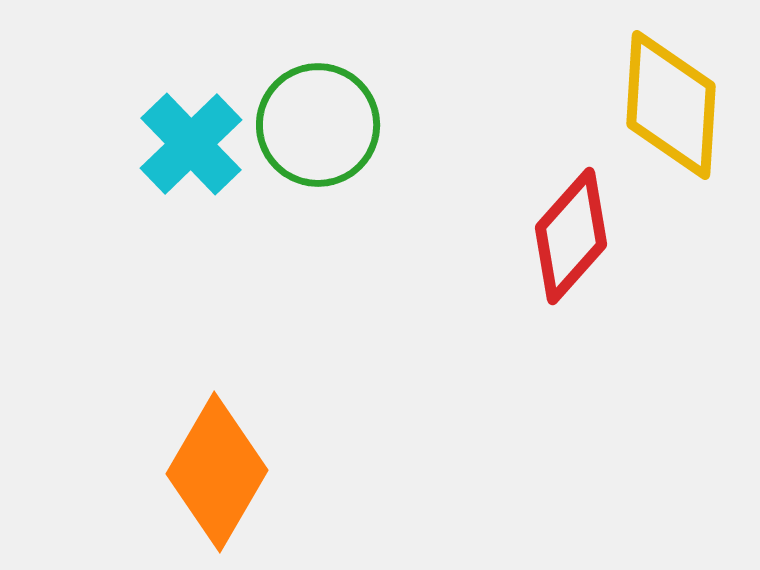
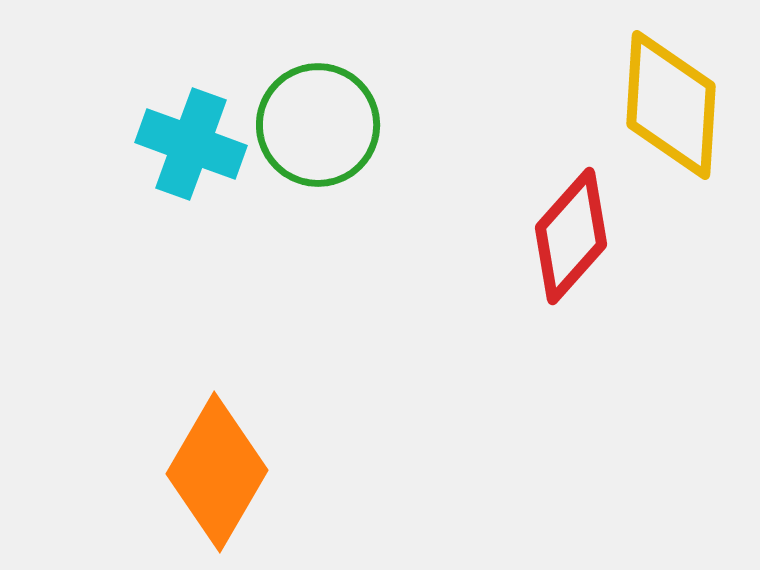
cyan cross: rotated 26 degrees counterclockwise
